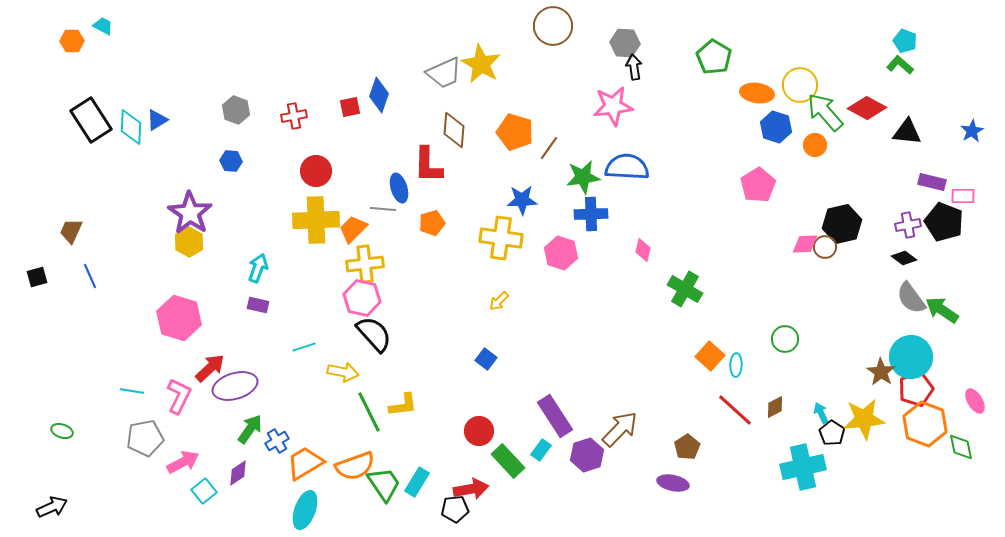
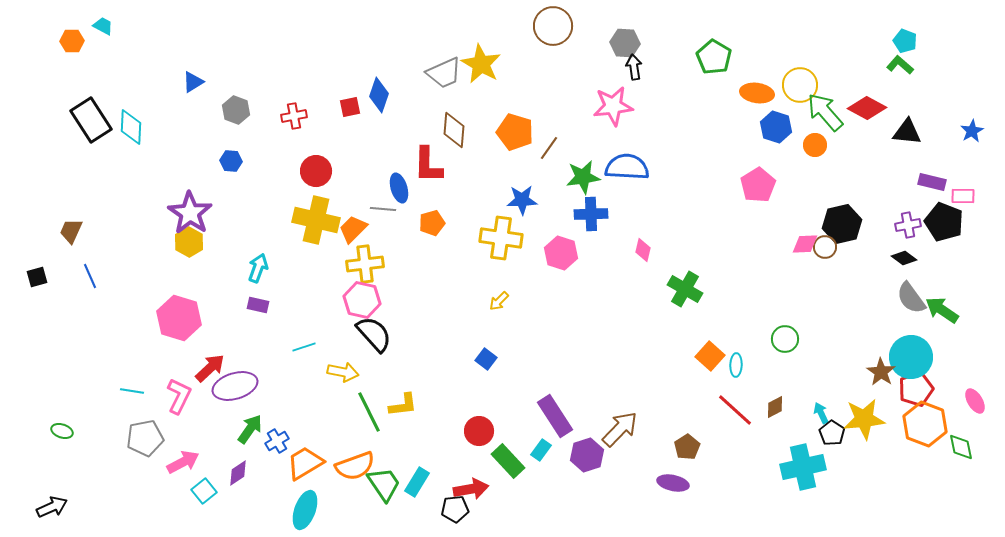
blue triangle at (157, 120): moved 36 px right, 38 px up
yellow cross at (316, 220): rotated 15 degrees clockwise
pink hexagon at (362, 298): moved 2 px down
